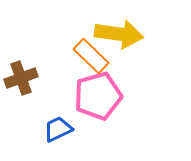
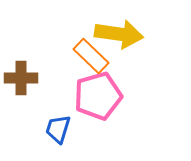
brown cross: rotated 20 degrees clockwise
blue trapezoid: rotated 48 degrees counterclockwise
